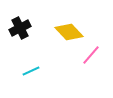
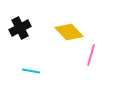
pink line: rotated 25 degrees counterclockwise
cyan line: rotated 36 degrees clockwise
